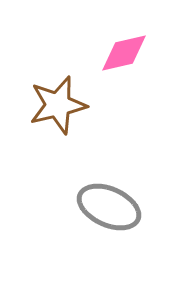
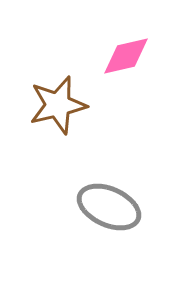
pink diamond: moved 2 px right, 3 px down
